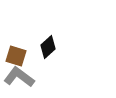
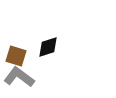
black diamond: rotated 25 degrees clockwise
